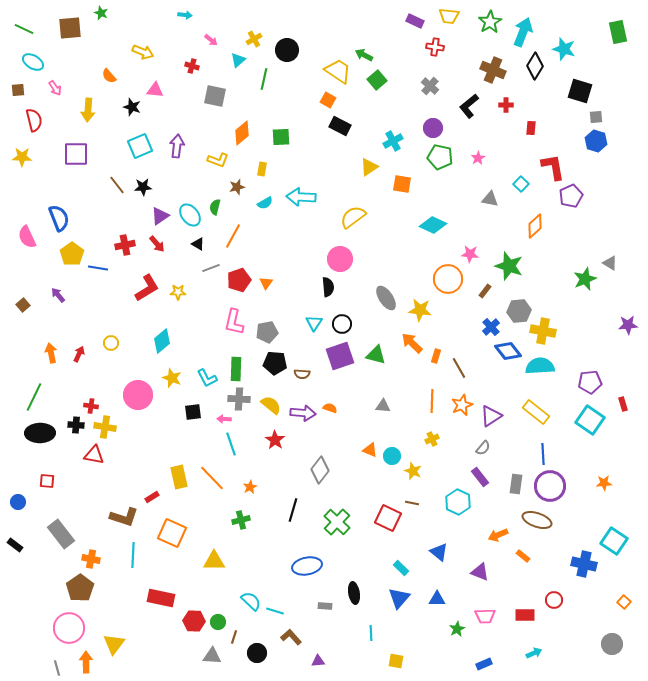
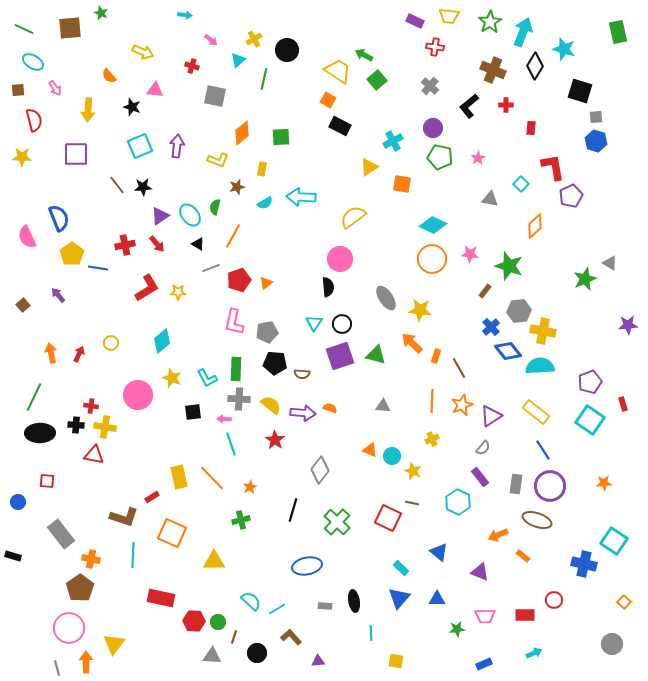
orange circle at (448, 279): moved 16 px left, 20 px up
orange triangle at (266, 283): rotated 16 degrees clockwise
purple pentagon at (590, 382): rotated 15 degrees counterclockwise
blue line at (543, 454): moved 4 px up; rotated 30 degrees counterclockwise
black rectangle at (15, 545): moved 2 px left, 11 px down; rotated 21 degrees counterclockwise
black ellipse at (354, 593): moved 8 px down
cyan line at (275, 611): moved 2 px right, 2 px up; rotated 48 degrees counterclockwise
green star at (457, 629): rotated 21 degrees clockwise
